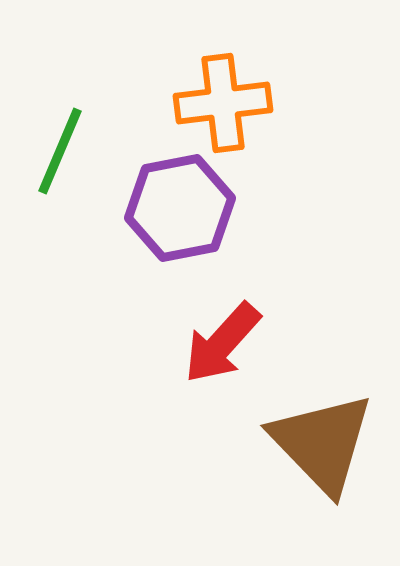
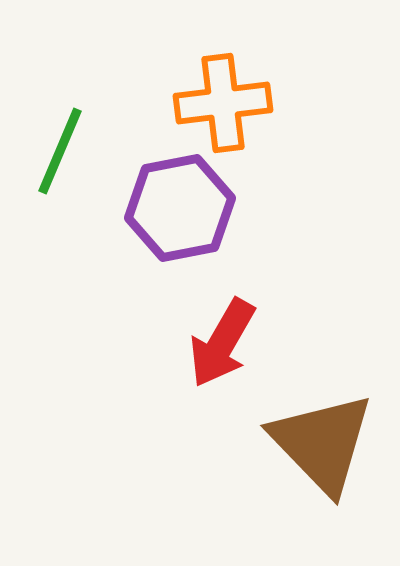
red arrow: rotated 12 degrees counterclockwise
